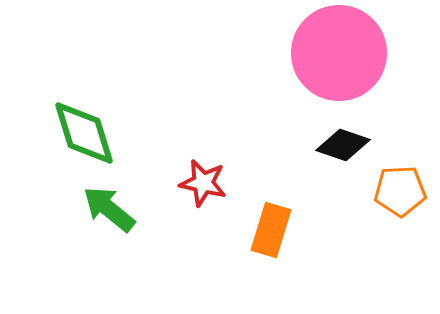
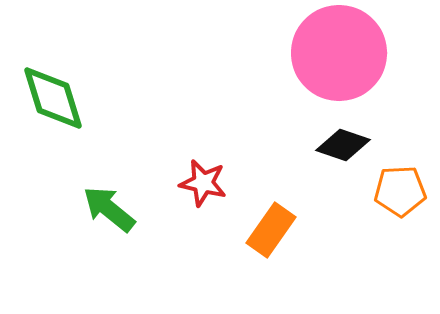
green diamond: moved 31 px left, 35 px up
orange rectangle: rotated 18 degrees clockwise
